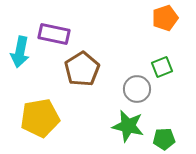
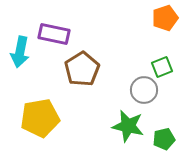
gray circle: moved 7 px right, 1 px down
green pentagon: rotated 10 degrees counterclockwise
